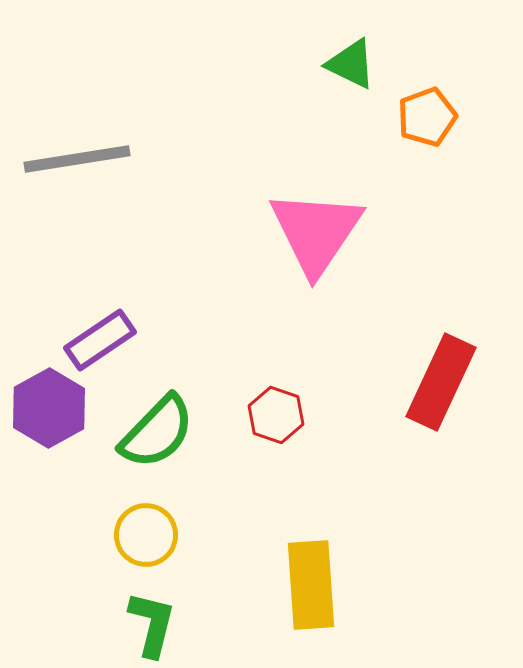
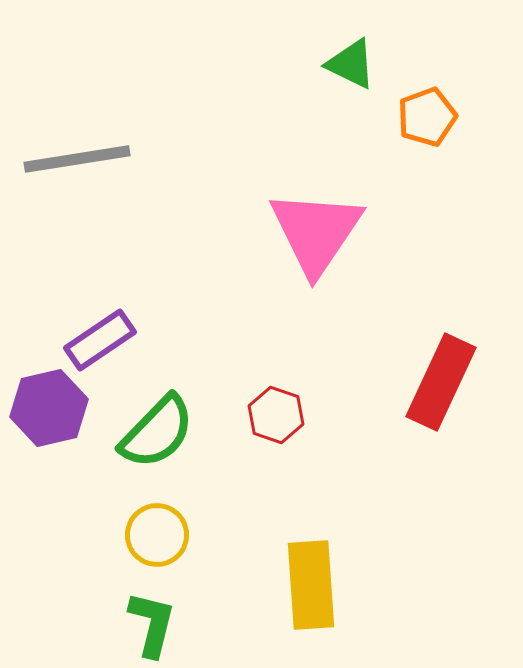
purple hexagon: rotated 16 degrees clockwise
yellow circle: moved 11 px right
